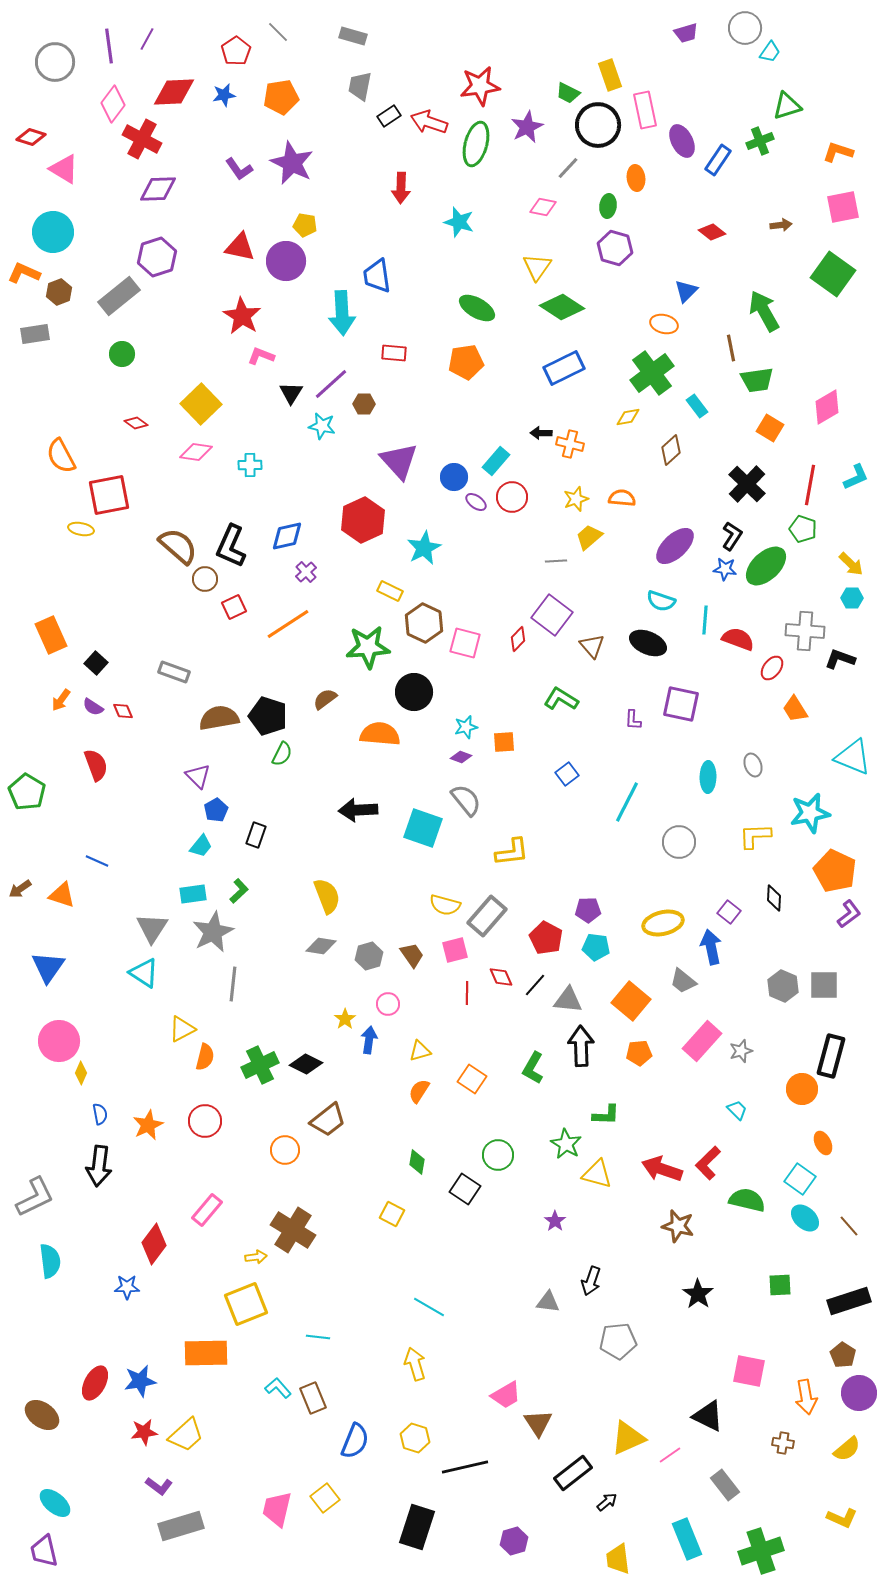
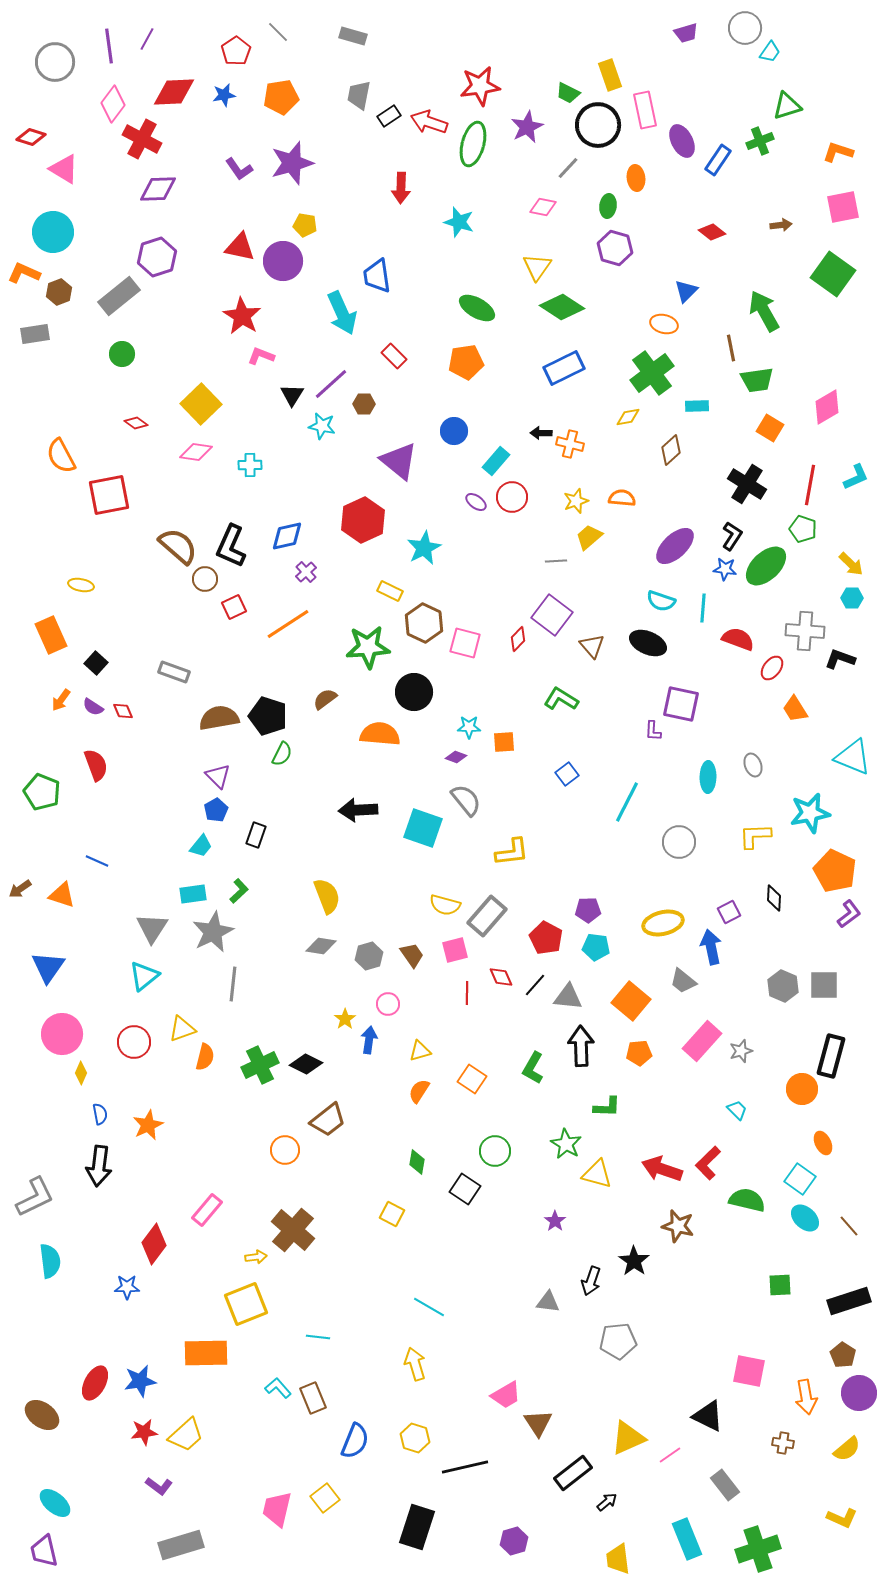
gray trapezoid at (360, 86): moved 1 px left, 9 px down
green ellipse at (476, 144): moved 3 px left
purple star at (292, 163): rotated 30 degrees clockwise
purple circle at (286, 261): moved 3 px left
cyan arrow at (342, 313): rotated 21 degrees counterclockwise
red rectangle at (394, 353): moved 3 px down; rotated 40 degrees clockwise
black triangle at (291, 393): moved 1 px right, 2 px down
cyan rectangle at (697, 406): rotated 55 degrees counterclockwise
purple triangle at (399, 461): rotated 9 degrees counterclockwise
blue circle at (454, 477): moved 46 px up
black cross at (747, 484): rotated 12 degrees counterclockwise
yellow star at (576, 499): moved 2 px down
yellow ellipse at (81, 529): moved 56 px down
cyan line at (705, 620): moved 2 px left, 12 px up
purple L-shape at (633, 720): moved 20 px right, 11 px down
cyan star at (466, 727): moved 3 px right; rotated 15 degrees clockwise
purple diamond at (461, 757): moved 5 px left
purple triangle at (198, 776): moved 20 px right
green pentagon at (27, 792): moved 15 px right; rotated 9 degrees counterclockwise
purple square at (729, 912): rotated 25 degrees clockwise
cyan triangle at (144, 973): moved 3 px down; rotated 48 degrees clockwise
gray triangle at (568, 1000): moved 3 px up
yellow triangle at (182, 1029): rotated 8 degrees clockwise
pink circle at (59, 1041): moved 3 px right, 7 px up
green L-shape at (606, 1115): moved 1 px right, 8 px up
red circle at (205, 1121): moved 71 px left, 79 px up
green circle at (498, 1155): moved 3 px left, 4 px up
brown cross at (293, 1230): rotated 9 degrees clockwise
black star at (698, 1294): moved 64 px left, 33 px up
gray rectangle at (181, 1526): moved 19 px down
green cross at (761, 1551): moved 3 px left, 2 px up
